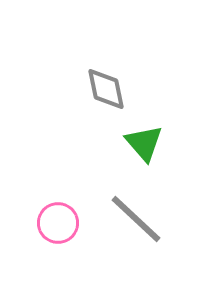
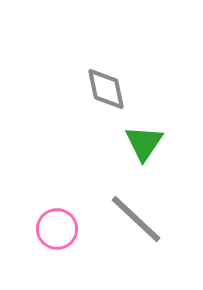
green triangle: rotated 15 degrees clockwise
pink circle: moved 1 px left, 6 px down
